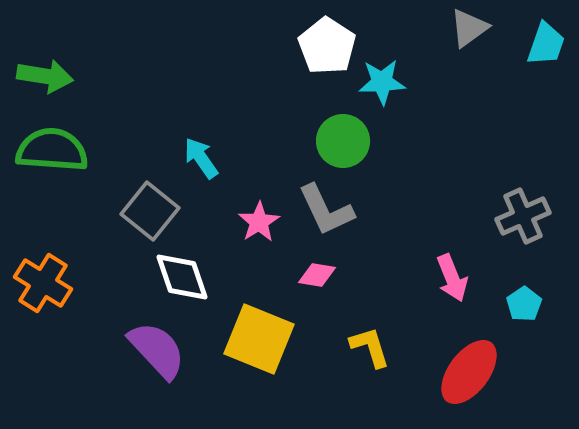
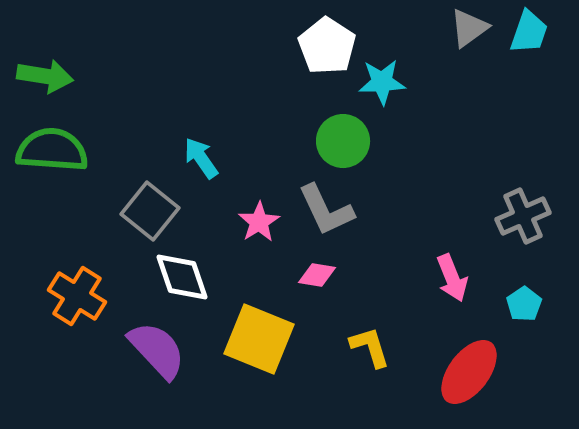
cyan trapezoid: moved 17 px left, 12 px up
orange cross: moved 34 px right, 13 px down
